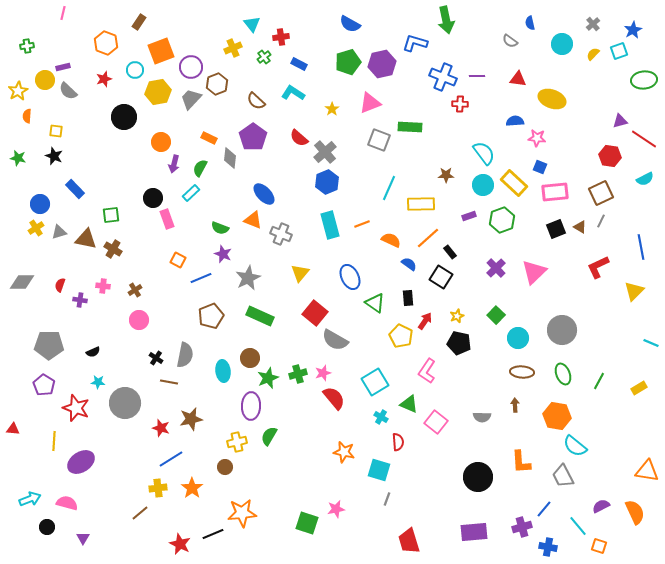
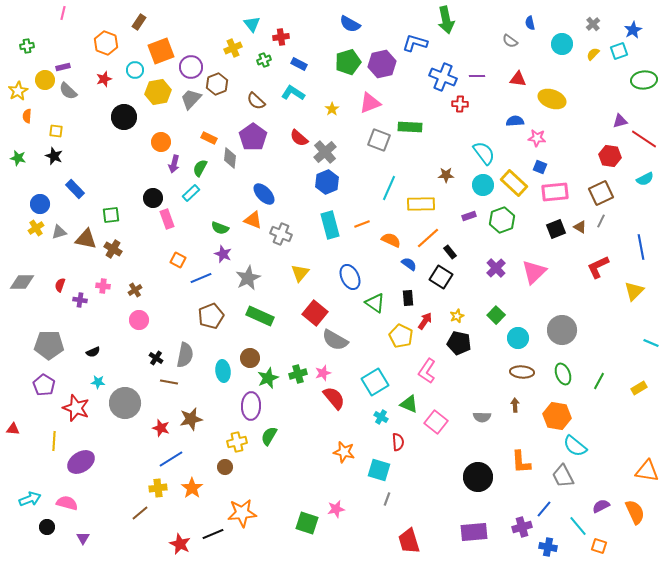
green cross at (264, 57): moved 3 px down; rotated 16 degrees clockwise
